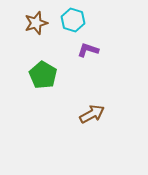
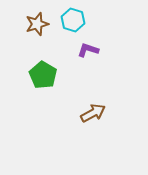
brown star: moved 1 px right, 1 px down
brown arrow: moved 1 px right, 1 px up
